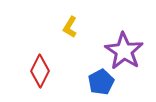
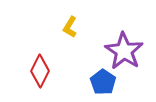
blue pentagon: moved 2 px right; rotated 10 degrees counterclockwise
